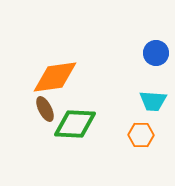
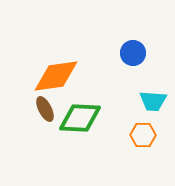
blue circle: moved 23 px left
orange diamond: moved 1 px right, 1 px up
green diamond: moved 5 px right, 6 px up
orange hexagon: moved 2 px right
